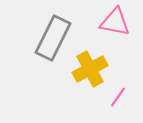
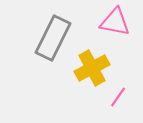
yellow cross: moved 2 px right, 1 px up
